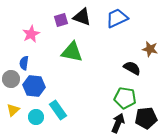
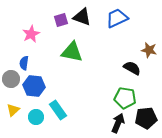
brown star: moved 1 px left, 1 px down
